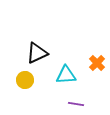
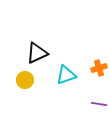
orange cross: moved 2 px right, 5 px down; rotated 28 degrees clockwise
cyan triangle: rotated 15 degrees counterclockwise
purple line: moved 23 px right
